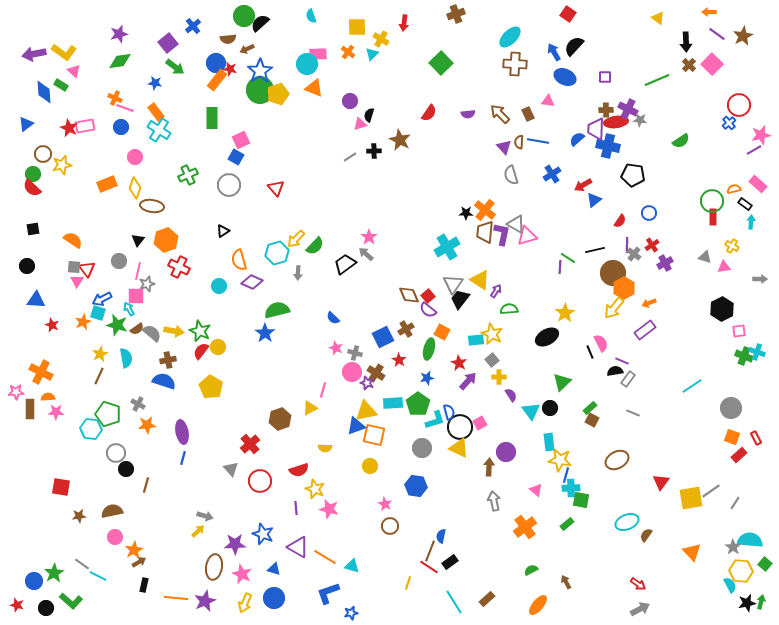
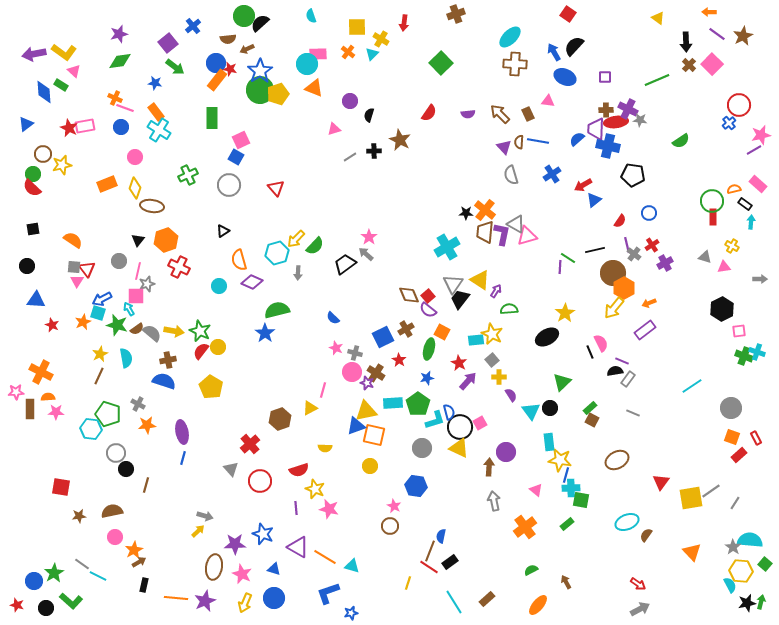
pink triangle at (360, 124): moved 26 px left, 5 px down
purple line at (627, 245): rotated 14 degrees counterclockwise
pink star at (385, 504): moved 9 px right, 2 px down
